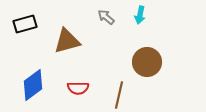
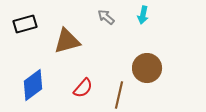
cyan arrow: moved 3 px right
brown circle: moved 6 px down
red semicircle: moved 5 px right; rotated 50 degrees counterclockwise
